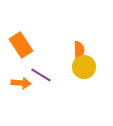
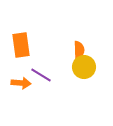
orange rectangle: rotated 25 degrees clockwise
